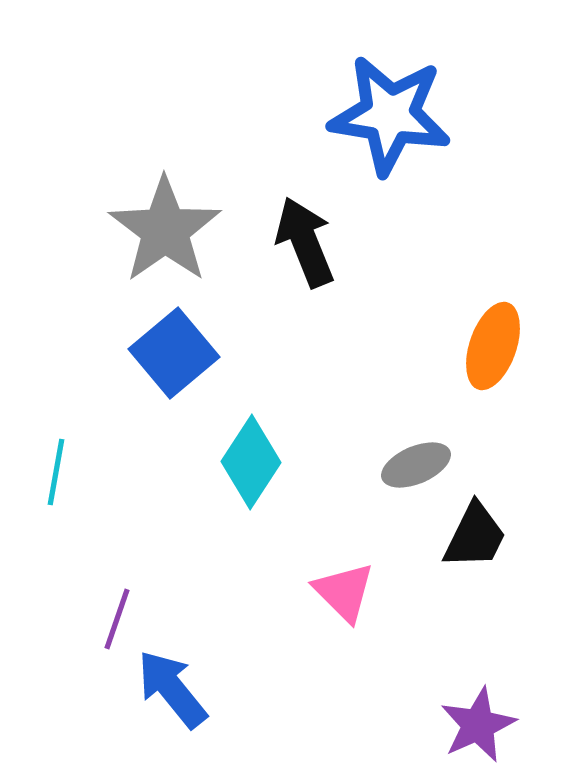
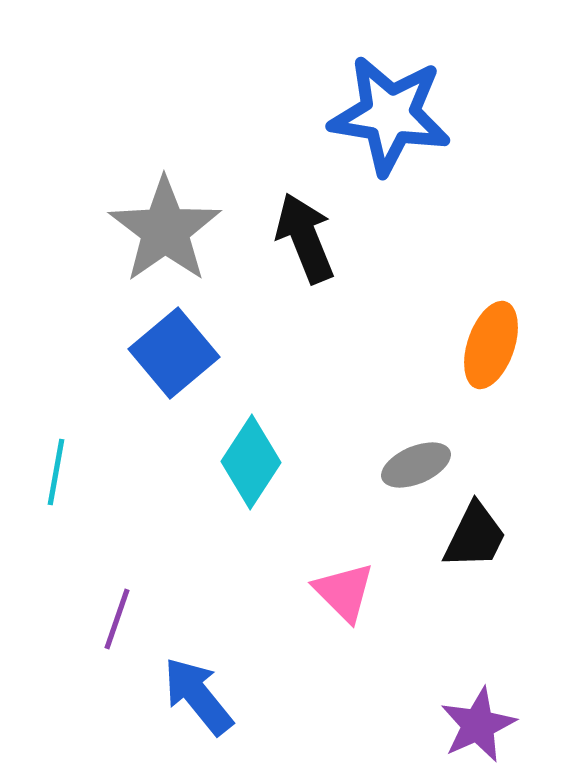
black arrow: moved 4 px up
orange ellipse: moved 2 px left, 1 px up
blue arrow: moved 26 px right, 7 px down
